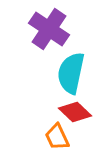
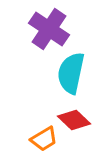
red diamond: moved 1 px left, 8 px down
orange trapezoid: moved 13 px left, 2 px down; rotated 96 degrees counterclockwise
